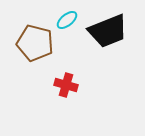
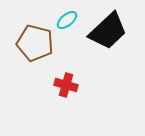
black trapezoid: rotated 21 degrees counterclockwise
